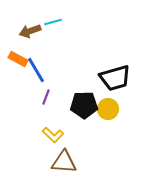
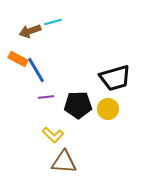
purple line: rotated 63 degrees clockwise
black pentagon: moved 6 px left
